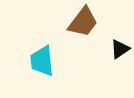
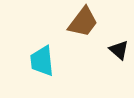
black triangle: moved 1 px left, 1 px down; rotated 45 degrees counterclockwise
